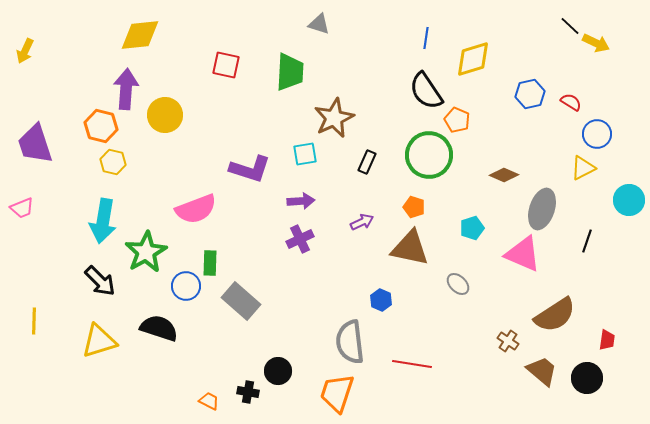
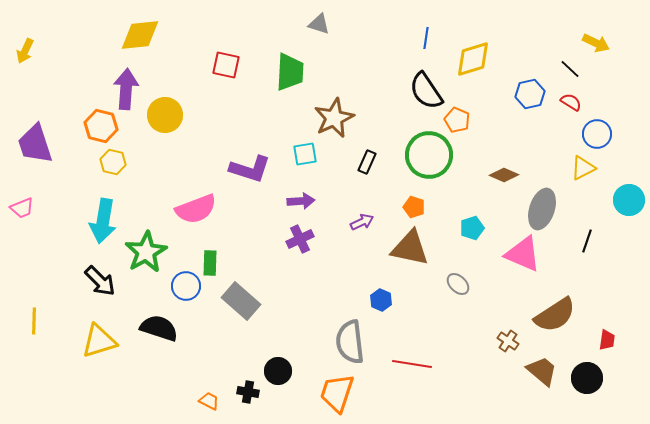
black line at (570, 26): moved 43 px down
